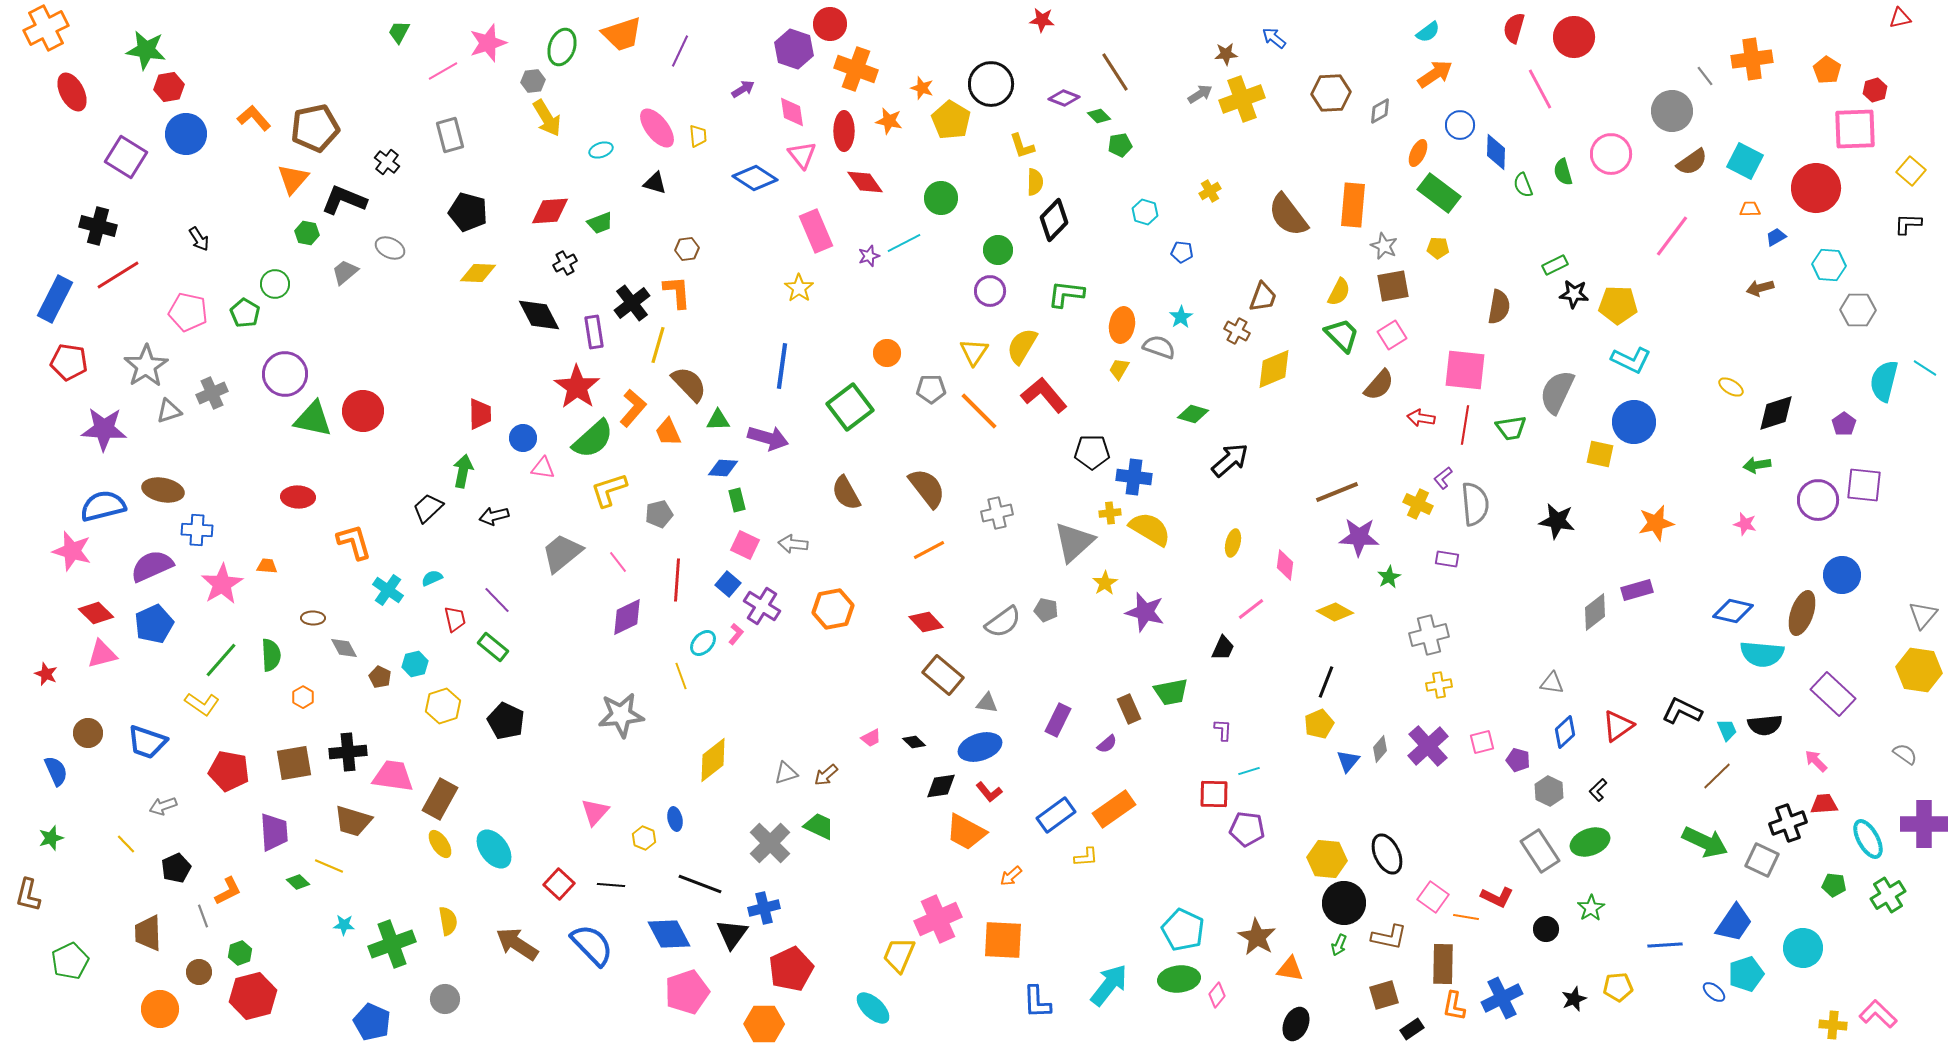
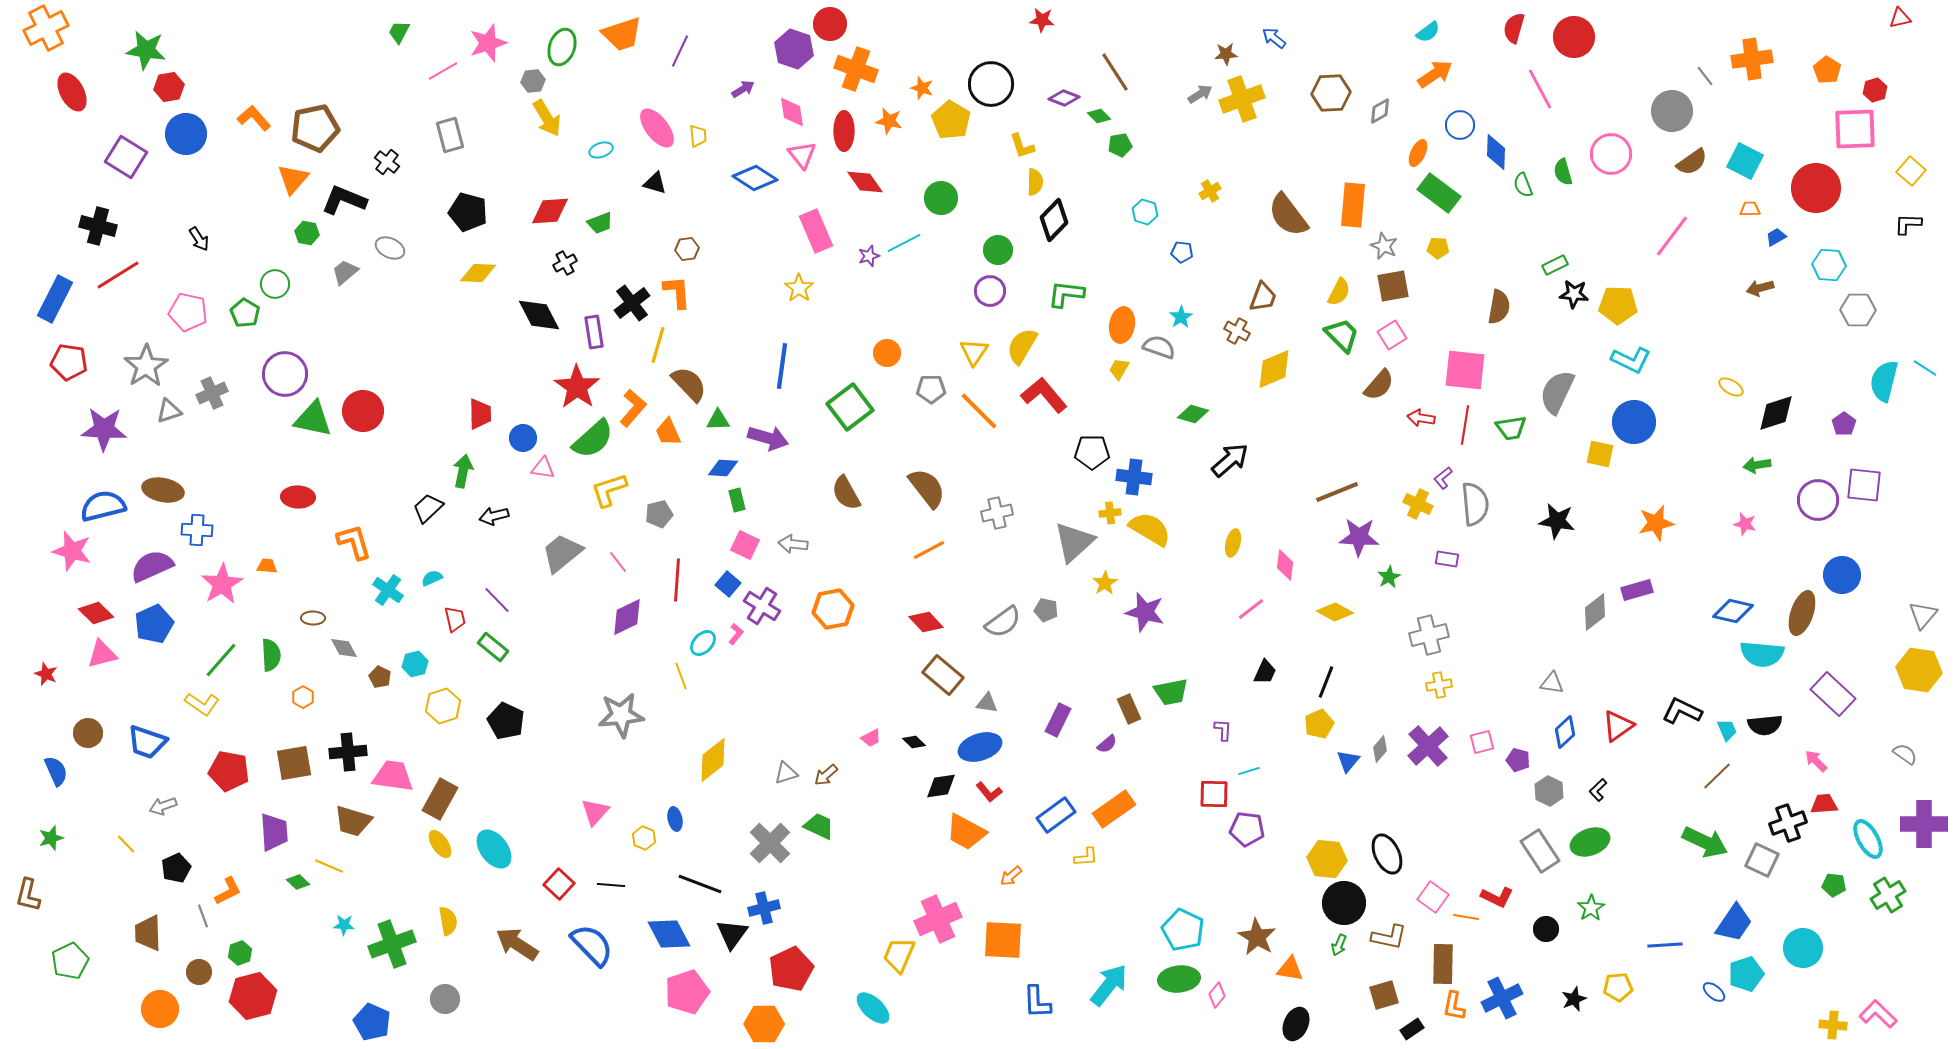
black trapezoid at (1223, 648): moved 42 px right, 24 px down
